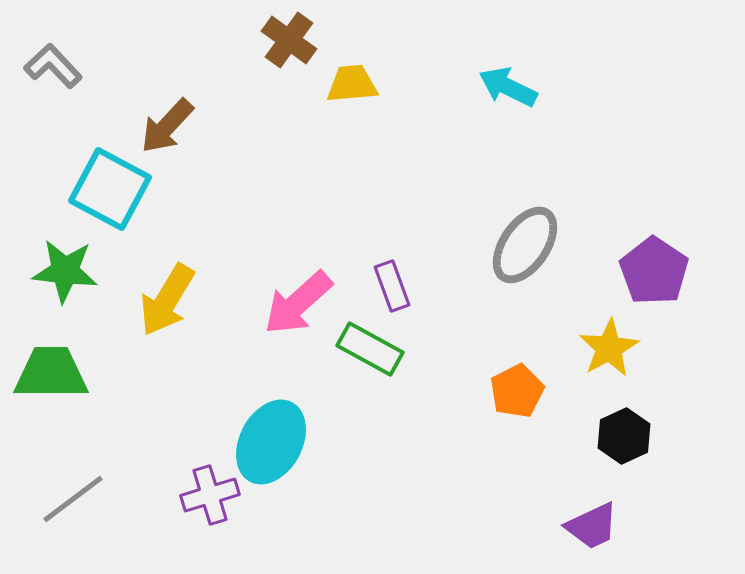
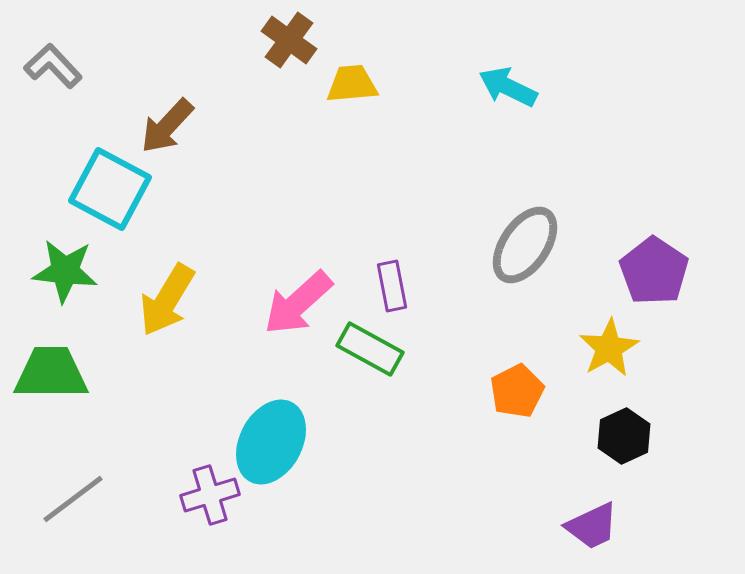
purple rectangle: rotated 9 degrees clockwise
